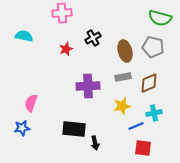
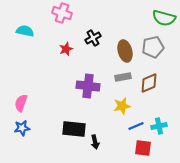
pink cross: rotated 24 degrees clockwise
green semicircle: moved 4 px right
cyan semicircle: moved 1 px right, 5 px up
gray pentagon: rotated 25 degrees counterclockwise
purple cross: rotated 10 degrees clockwise
pink semicircle: moved 10 px left
cyan cross: moved 5 px right, 13 px down
black arrow: moved 1 px up
